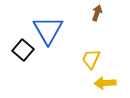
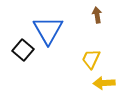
brown arrow: moved 2 px down; rotated 28 degrees counterclockwise
yellow arrow: moved 1 px left
